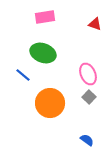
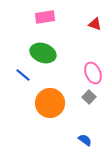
pink ellipse: moved 5 px right, 1 px up
blue semicircle: moved 2 px left
